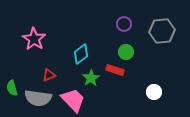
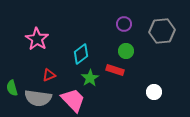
pink star: moved 3 px right
green circle: moved 1 px up
green star: moved 1 px left
